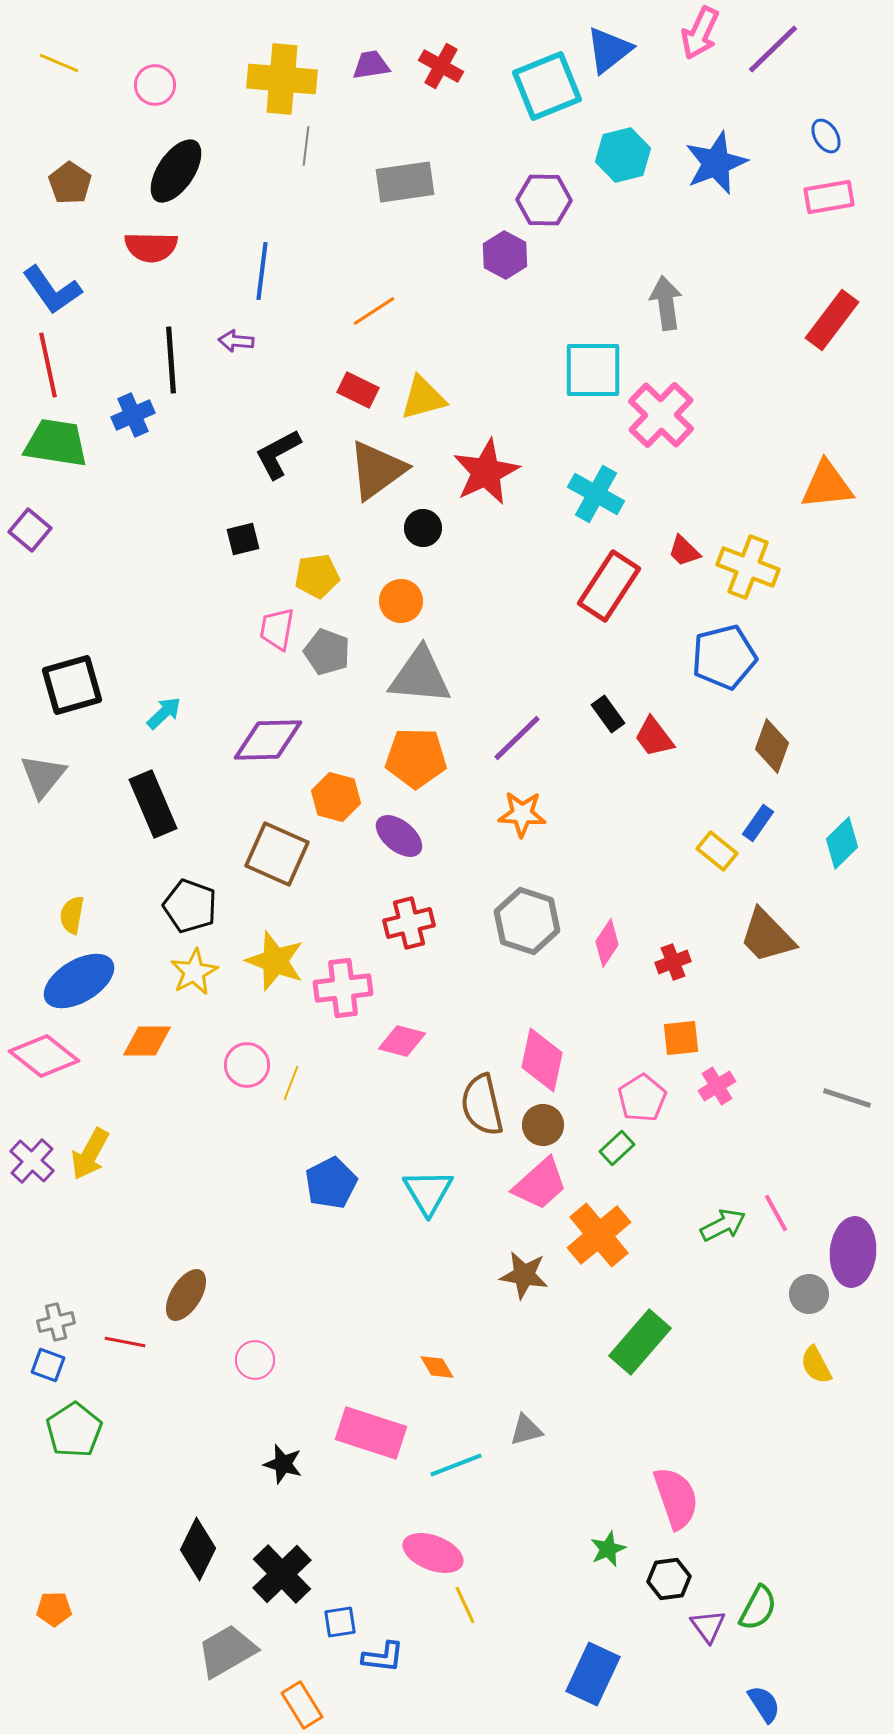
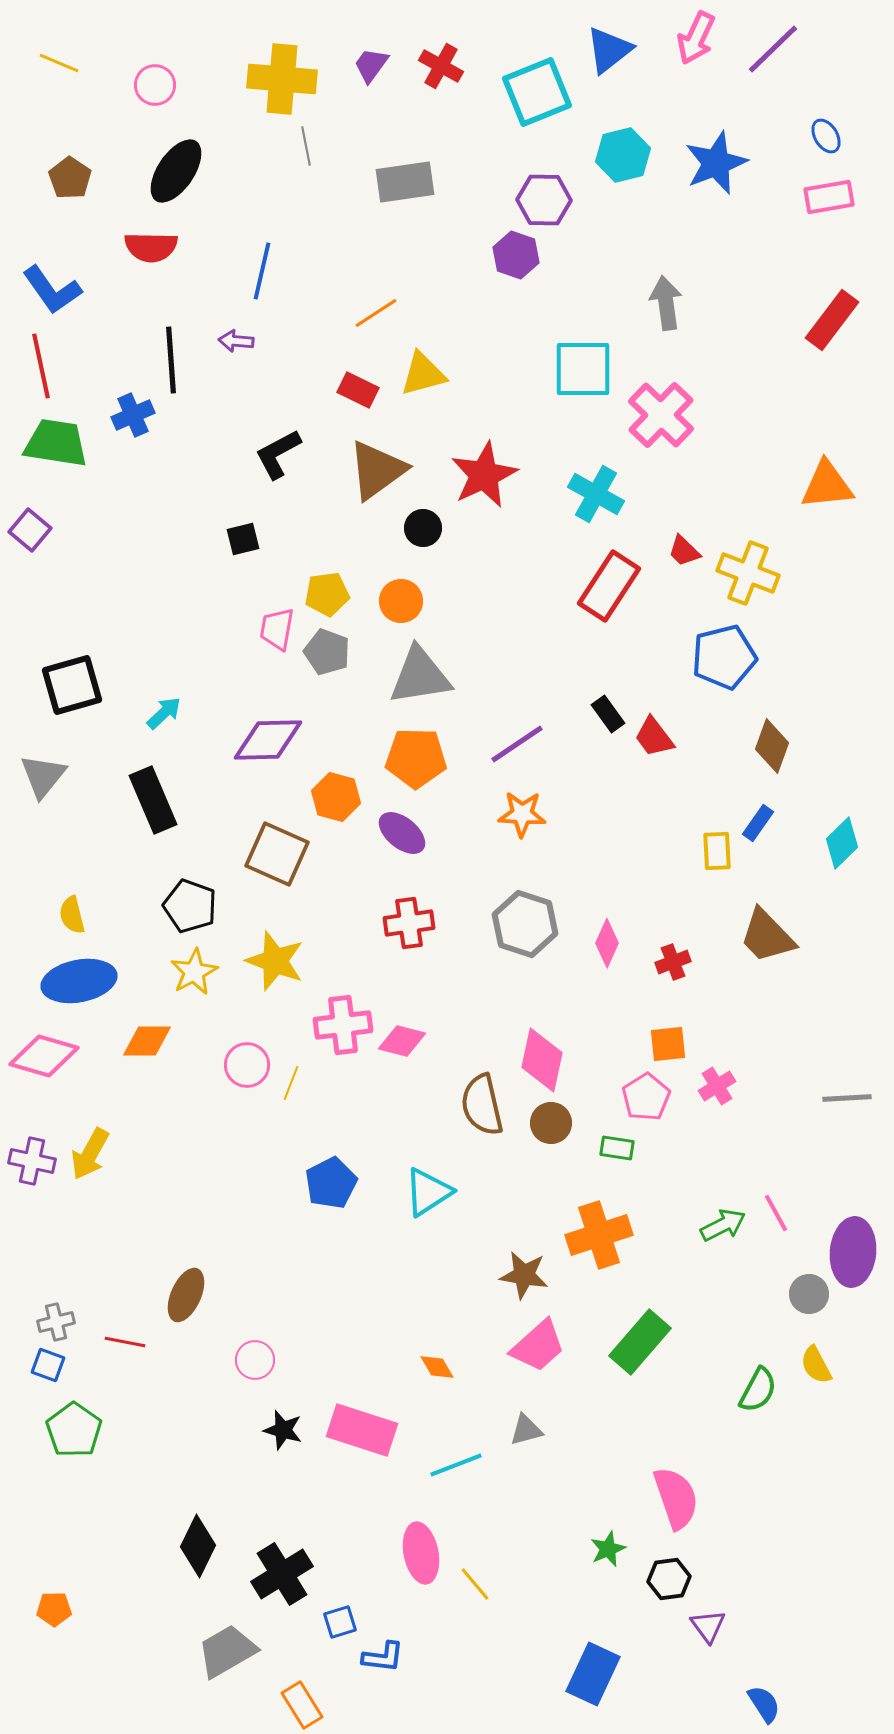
pink arrow at (700, 33): moved 4 px left, 5 px down
purple trapezoid at (371, 65): rotated 45 degrees counterclockwise
cyan square at (547, 86): moved 10 px left, 6 px down
gray line at (306, 146): rotated 18 degrees counterclockwise
brown pentagon at (70, 183): moved 5 px up
purple hexagon at (505, 255): moved 11 px right; rotated 9 degrees counterclockwise
blue line at (262, 271): rotated 6 degrees clockwise
orange line at (374, 311): moved 2 px right, 2 px down
red line at (48, 365): moved 7 px left, 1 px down
cyan square at (593, 370): moved 10 px left, 1 px up
yellow triangle at (423, 398): moved 24 px up
red star at (486, 472): moved 2 px left, 3 px down
yellow cross at (748, 567): moved 6 px down
yellow pentagon at (317, 576): moved 10 px right, 18 px down
gray triangle at (420, 676): rotated 14 degrees counterclockwise
purple line at (517, 738): moved 6 px down; rotated 10 degrees clockwise
black rectangle at (153, 804): moved 4 px up
purple ellipse at (399, 836): moved 3 px right, 3 px up
yellow rectangle at (717, 851): rotated 48 degrees clockwise
yellow semicircle at (72, 915): rotated 24 degrees counterclockwise
gray hexagon at (527, 921): moved 2 px left, 3 px down
red cross at (409, 923): rotated 6 degrees clockwise
pink diamond at (607, 943): rotated 9 degrees counterclockwise
blue ellipse at (79, 981): rotated 20 degrees clockwise
pink cross at (343, 988): moved 37 px down
orange square at (681, 1038): moved 13 px left, 6 px down
pink diamond at (44, 1056): rotated 22 degrees counterclockwise
pink pentagon at (642, 1098): moved 4 px right, 1 px up
gray line at (847, 1098): rotated 21 degrees counterclockwise
brown circle at (543, 1125): moved 8 px right, 2 px up
green rectangle at (617, 1148): rotated 52 degrees clockwise
purple cross at (32, 1161): rotated 30 degrees counterclockwise
pink trapezoid at (540, 1184): moved 2 px left, 162 px down
cyan triangle at (428, 1192): rotated 28 degrees clockwise
orange cross at (599, 1235): rotated 22 degrees clockwise
brown ellipse at (186, 1295): rotated 8 degrees counterclockwise
green pentagon at (74, 1430): rotated 4 degrees counterclockwise
pink rectangle at (371, 1433): moved 9 px left, 3 px up
black star at (283, 1464): moved 34 px up
black diamond at (198, 1549): moved 3 px up
pink ellipse at (433, 1553): moved 12 px left; rotated 58 degrees clockwise
black cross at (282, 1574): rotated 12 degrees clockwise
yellow line at (465, 1605): moved 10 px right, 21 px up; rotated 15 degrees counterclockwise
green semicircle at (758, 1608): moved 218 px up
blue square at (340, 1622): rotated 8 degrees counterclockwise
